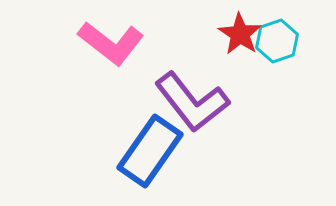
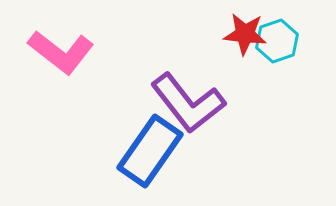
red star: moved 5 px right; rotated 27 degrees counterclockwise
pink L-shape: moved 50 px left, 9 px down
purple L-shape: moved 4 px left, 1 px down
